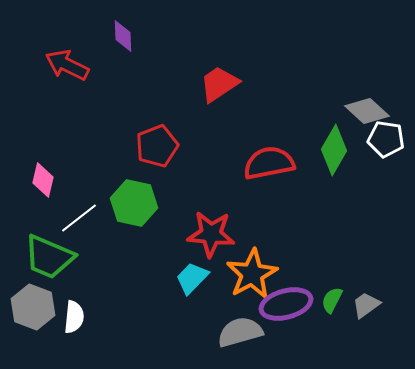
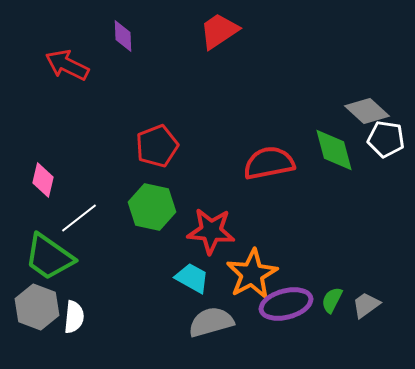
red trapezoid: moved 53 px up
green diamond: rotated 45 degrees counterclockwise
green hexagon: moved 18 px right, 4 px down
red star: moved 3 px up
green trapezoid: rotated 12 degrees clockwise
cyan trapezoid: rotated 75 degrees clockwise
gray hexagon: moved 4 px right
gray semicircle: moved 29 px left, 10 px up
